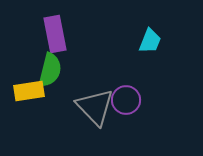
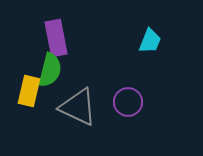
purple rectangle: moved 1 px right, 4 px down
yellow rectangle: rotated 68 degrees counterclockwise
purple circle: moved 2 px right, 2 px down
gray triangle: moved 17 px left; rotated 21 degrees counterclockwise
